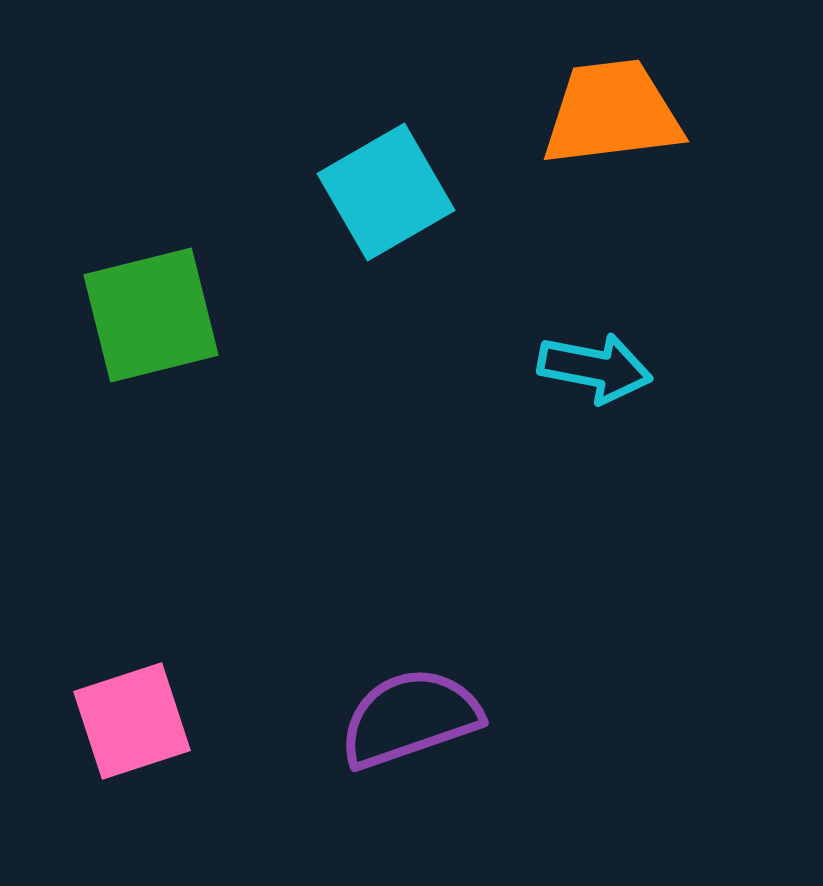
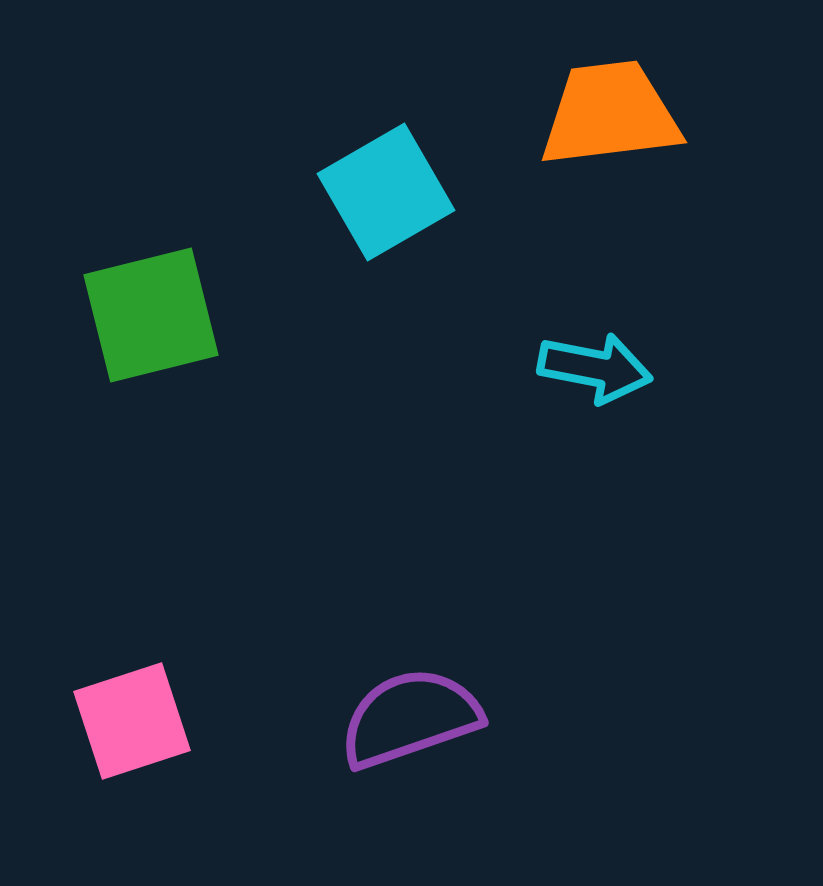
orange trapezoid: moved 2 px left, 1 px down
